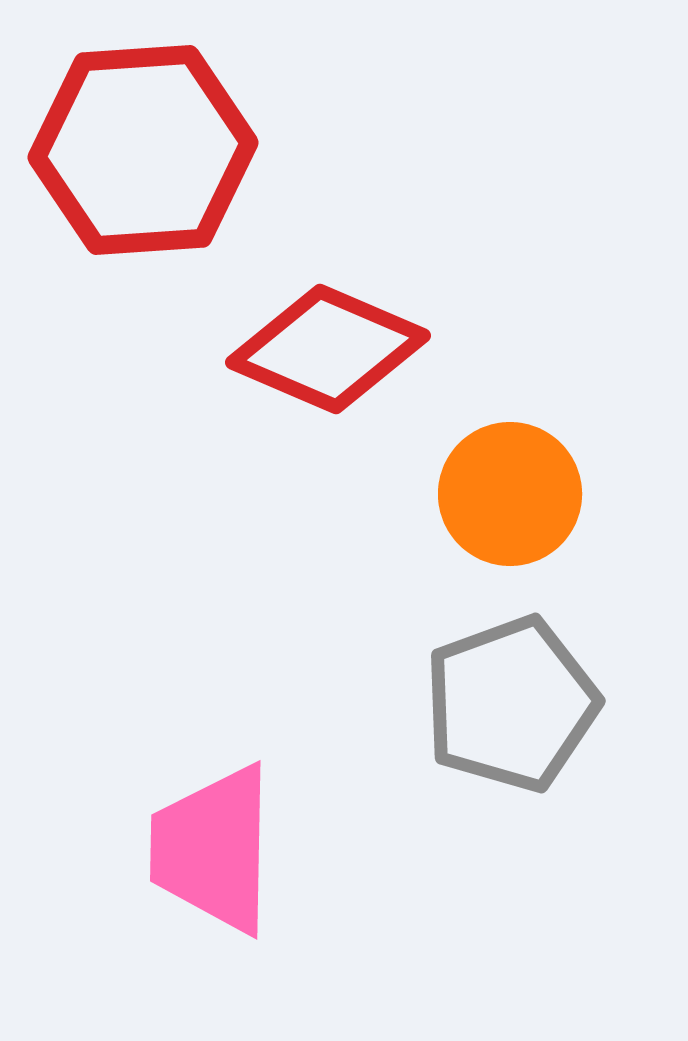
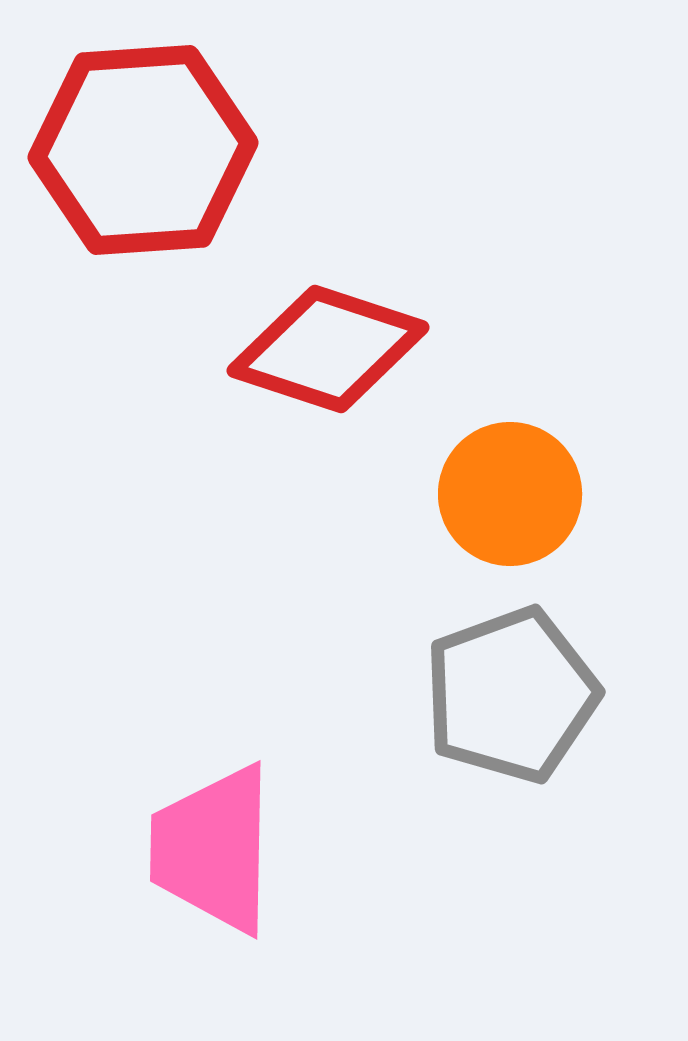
red diamond: rotated 5 degrees counterclockwise
gray pentagon: moved 9 px up
